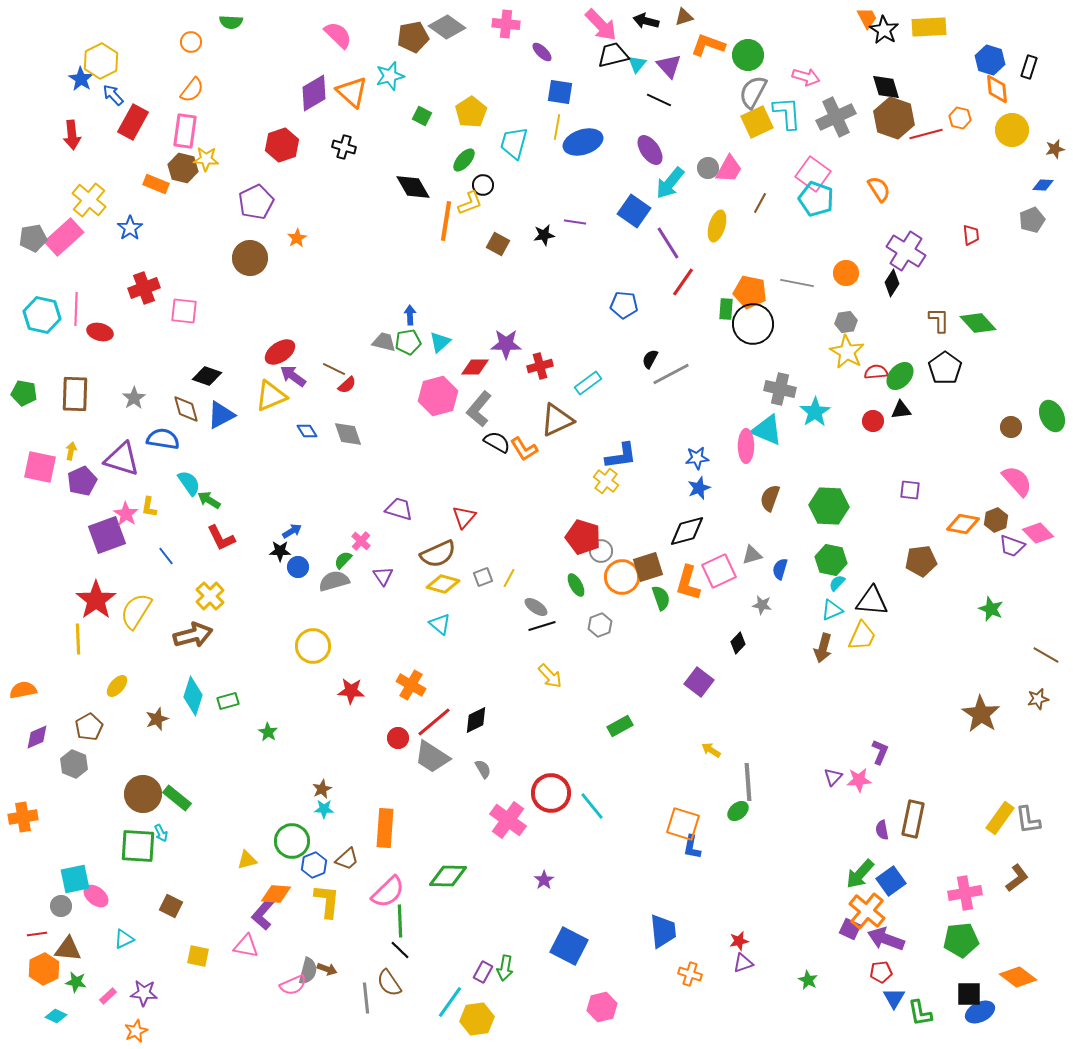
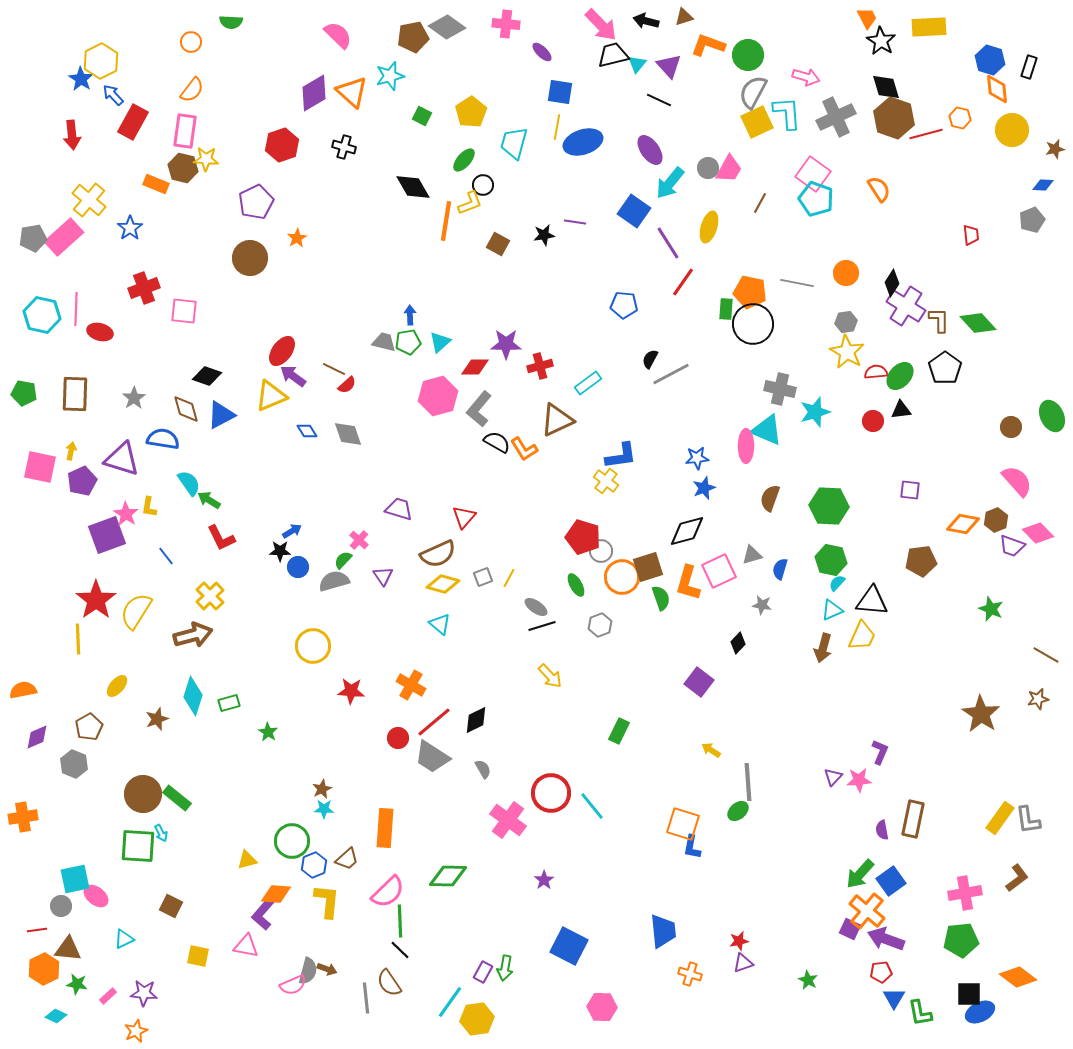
black star at (884, 30): moved 3 px left, 11 px down
yellow ellipse at (717, 226): moved 8 px left, 1 px down
purple cross at (906, 251): moved 55 px down
red ellipse at (280, 352): moved 2 px right, 1 px up; rotated 20 degrees counterclockwise
cyan star at (815, 412): rotated 16 degrees clockwise
blue star at (699, 488): moved 5 px right
pink cross at (361, 541): moved 2 px left, 1 px up
green rectangle at (228, 701): moved 1 px right, 2 px down
green rectangle at (620, 726): moved 1 px left, 5 px down; rotated 35 degrees counterclockwise
red line at (37, 934): moved 4 px up
green star at (76, 982): moved 1 px right, 2 px down
pink hexagon at (602, 1007): rotated 16 degrees clockwise
